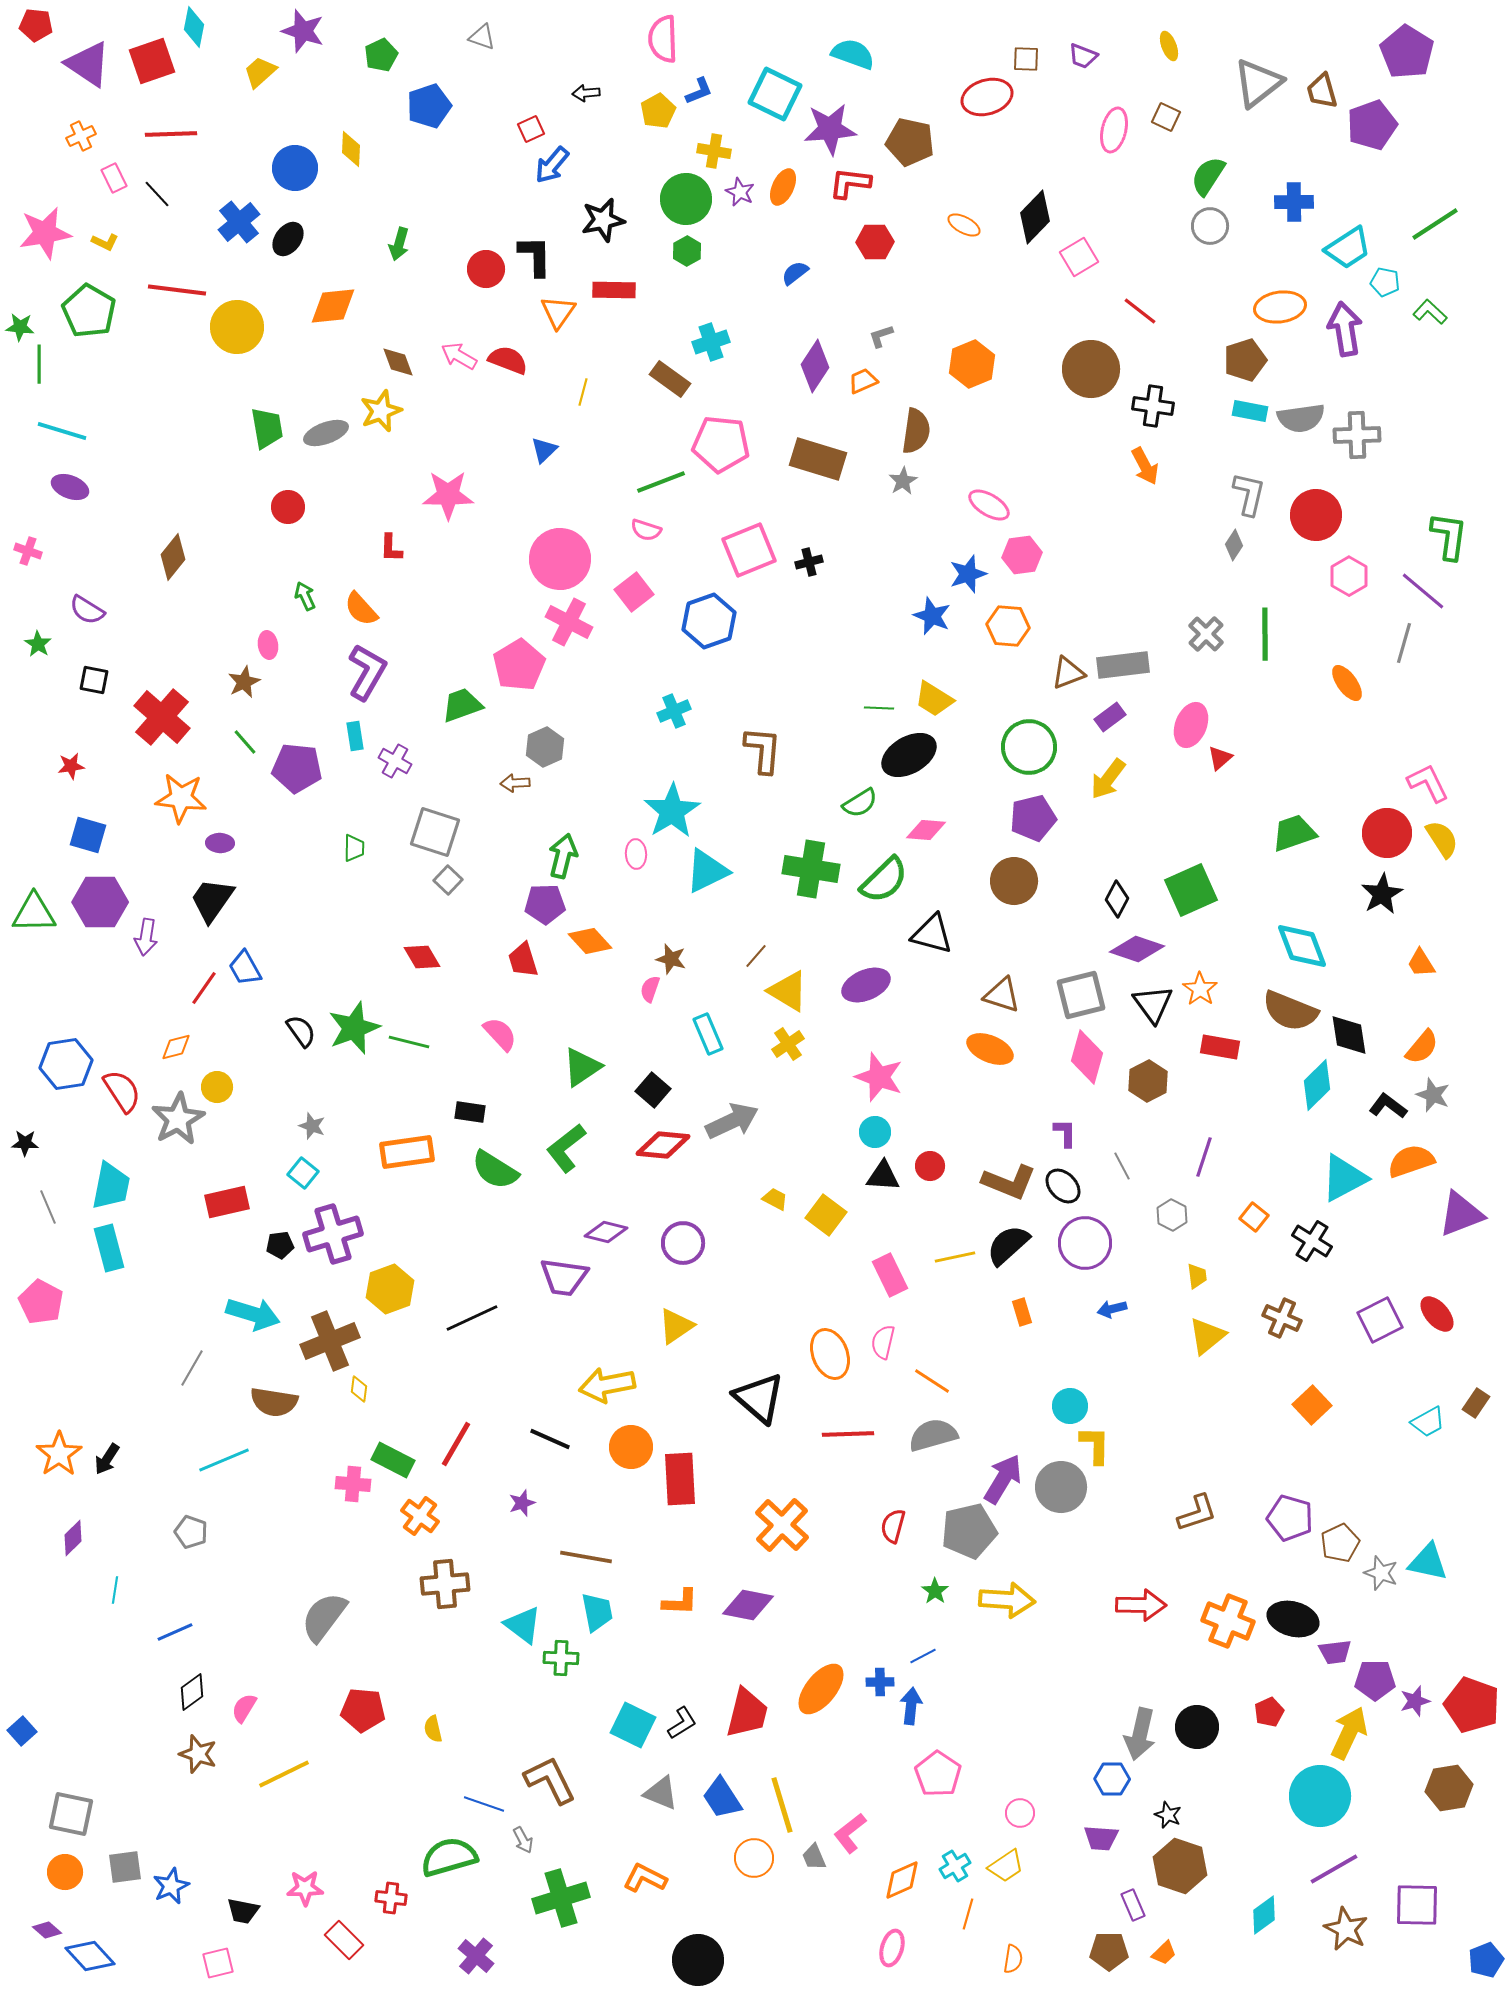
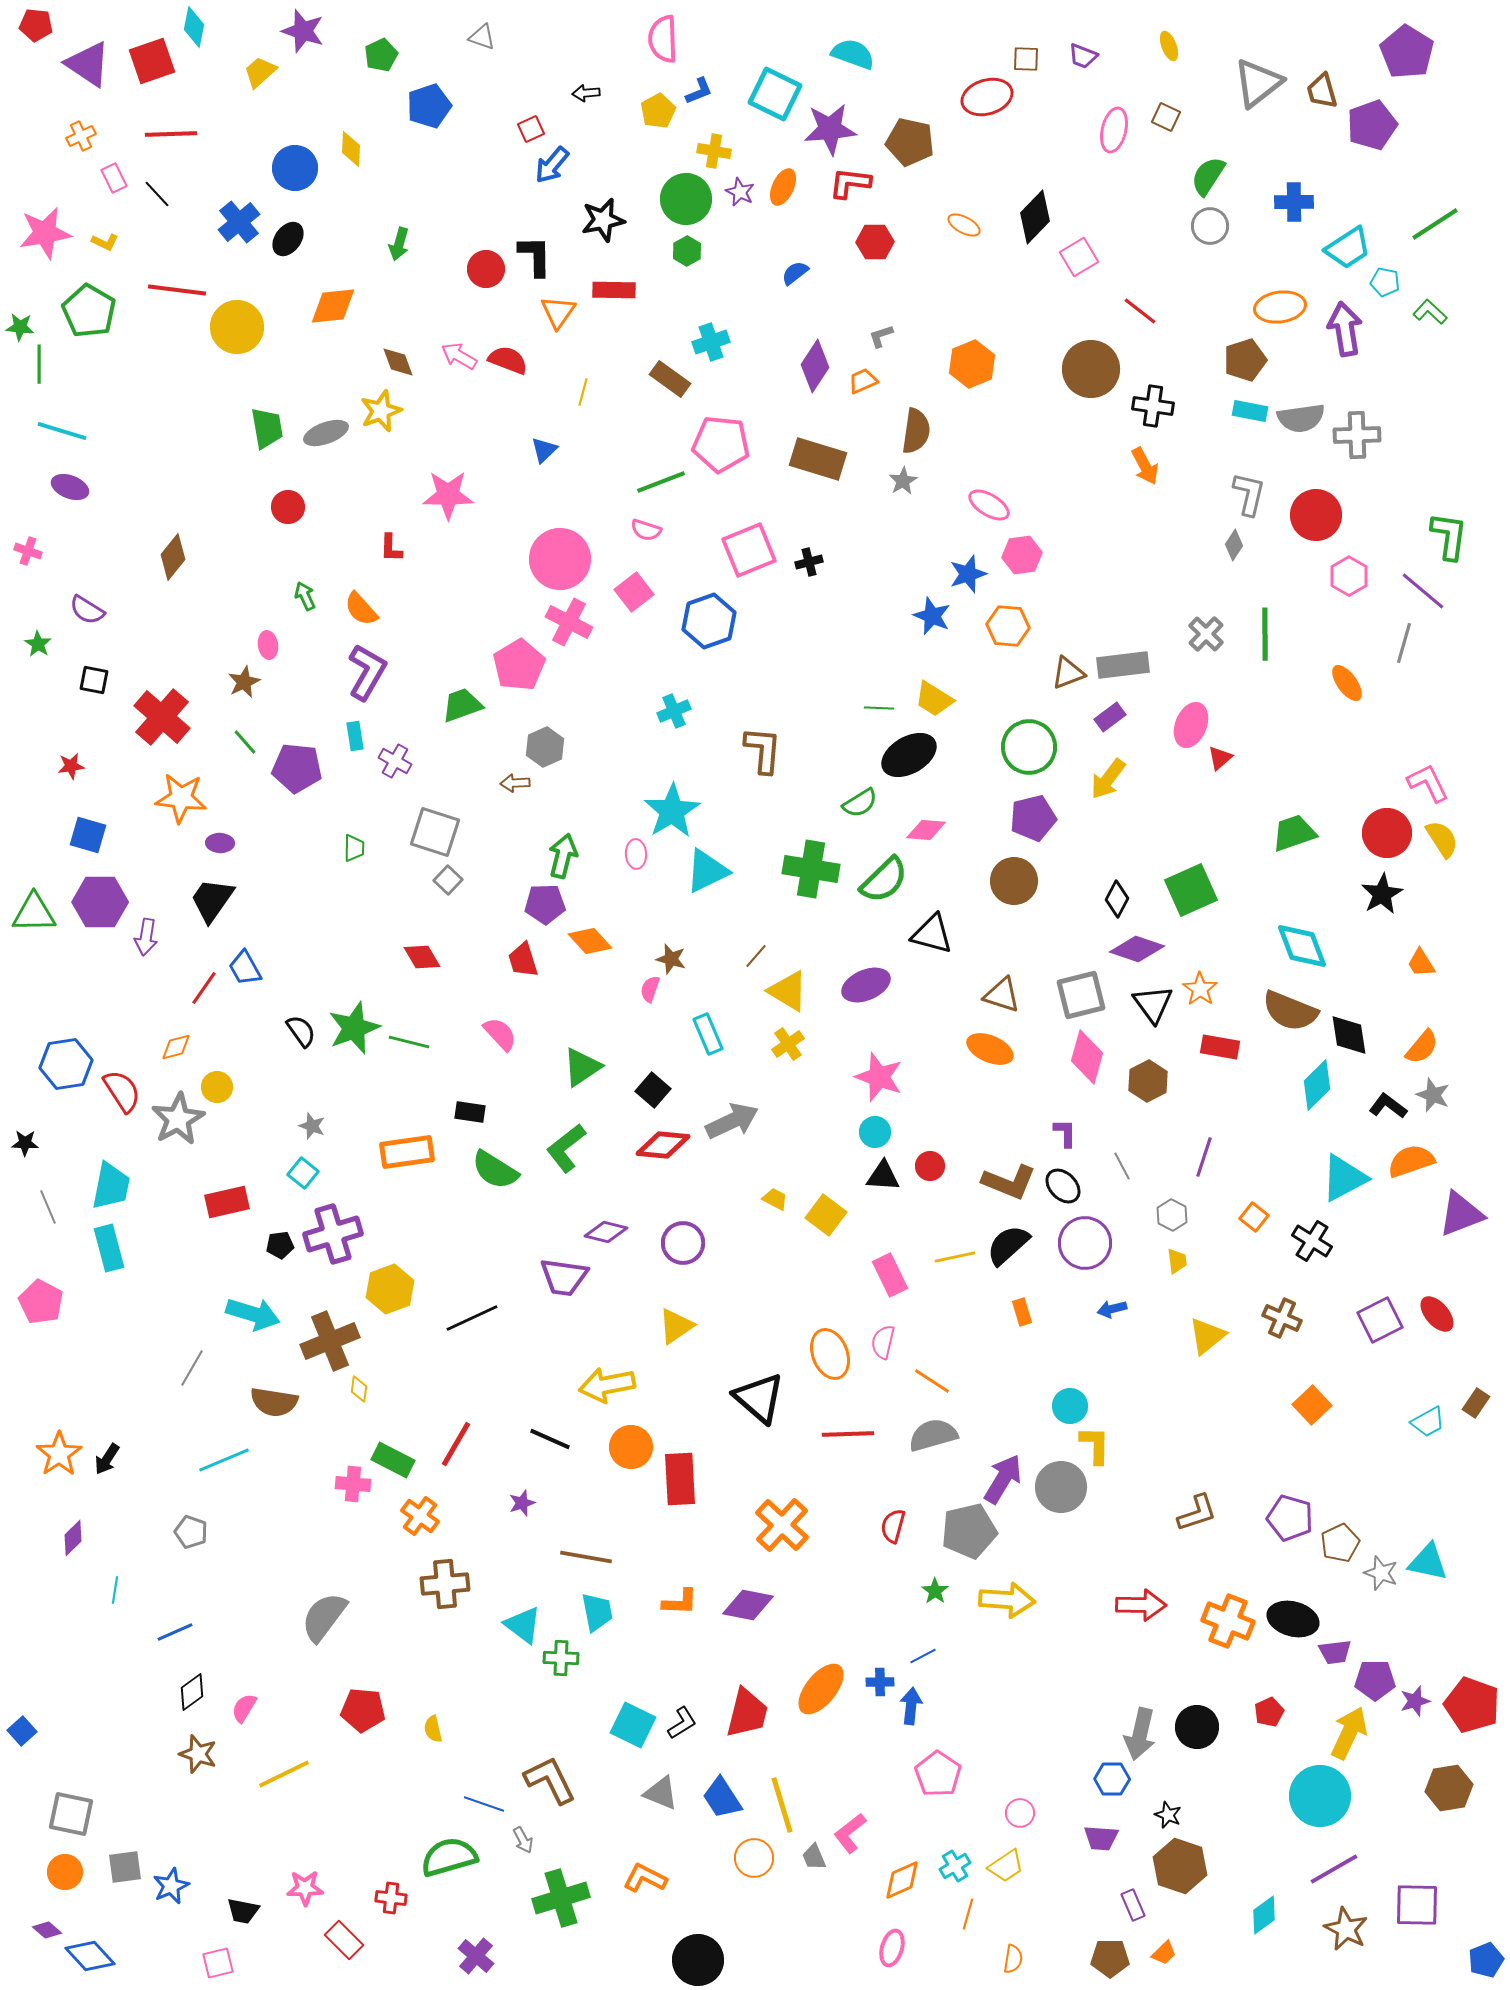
yellow trapezoid at (1197, 1276): moved 20 px left, 15 px up
brown pentagon at (1109, 1951): moved 1 px right, 7 px down
